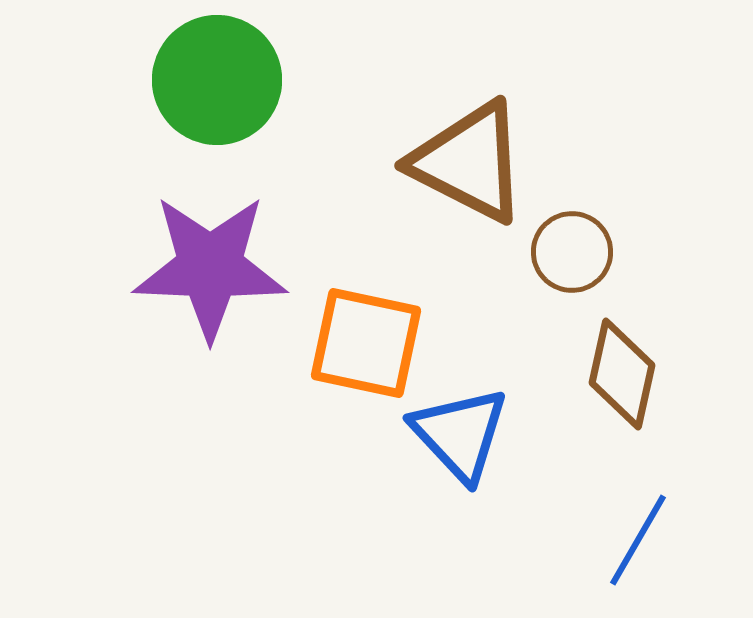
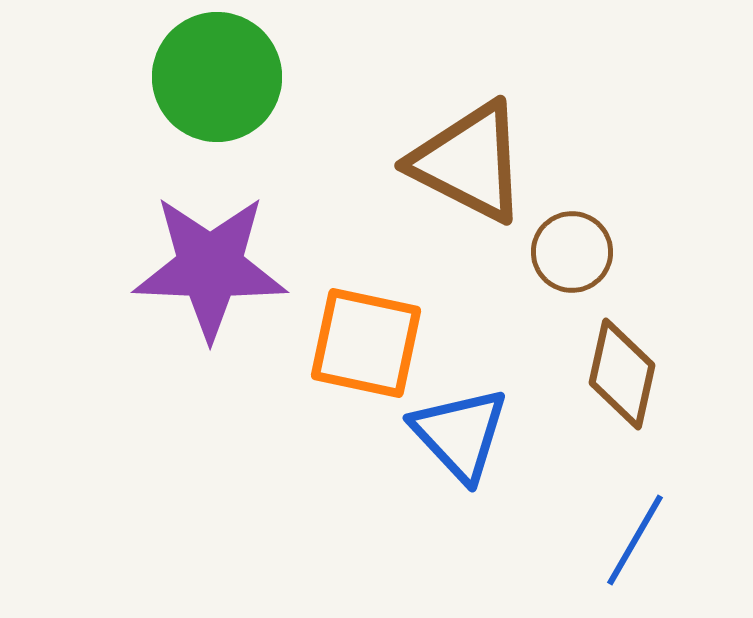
green circle: moved 3 px up
blue line: moved 3 px left
